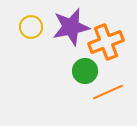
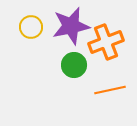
purple star: moved 1 px up
green circle: moved 11 px left, 6 px up
orange line: moved 2 px right, 2 px up; rotated 12 degrees clockwise
